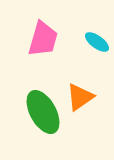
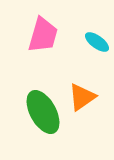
pink trapezoid: moved 4 px up
orange triangle: moved 2 px right
